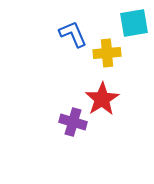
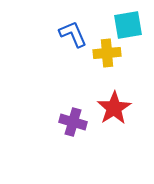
cyan square: moved 6 px left, 2 px down
red star: moved 12 px right, 9 px down
